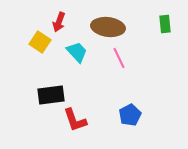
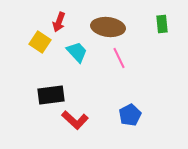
green rectangle: moved 3 px left
red L-shape: rotated 28 degrees counterclockwise
